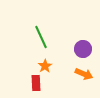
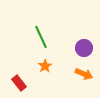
purple circle: moved 1 px right, 1 px up
red rectangle: moved 17 px left; rotated 35 degrees counterclockwise
